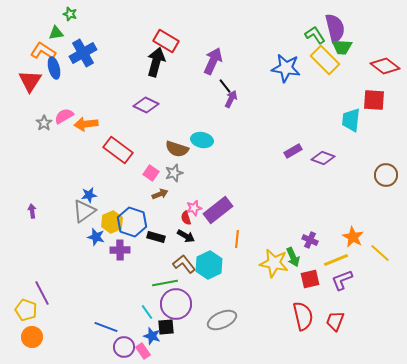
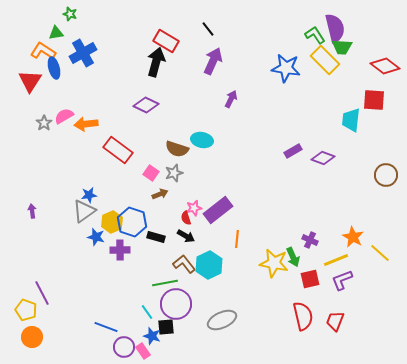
black line at (225, 86): moved 17 px left, 57 px up
